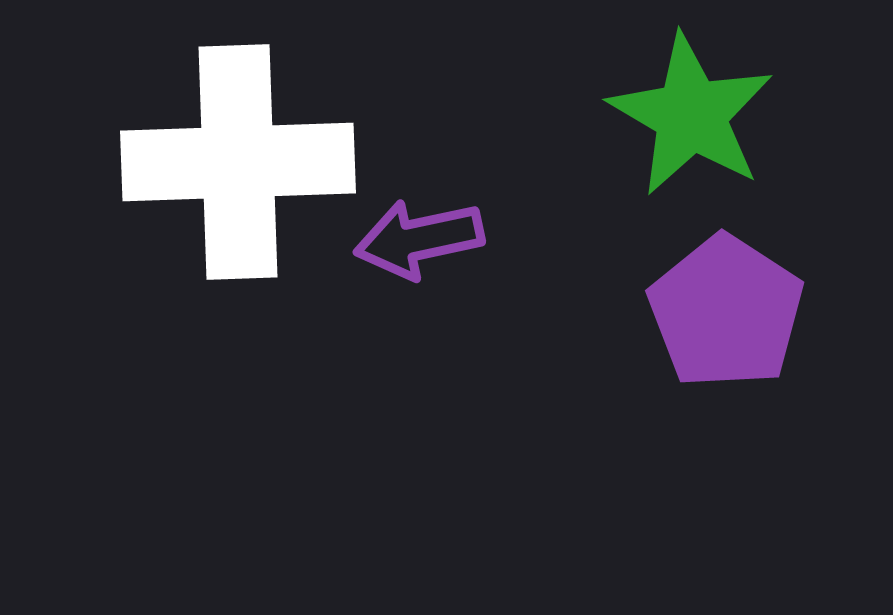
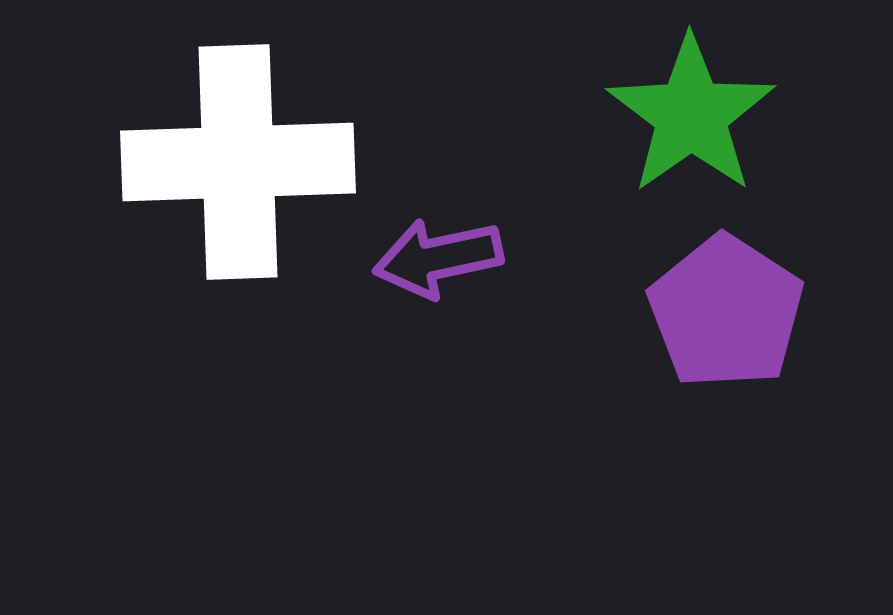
green star: rotated 7 degrees clockwise
purple arrow: moved 19 px right, 19 px down
